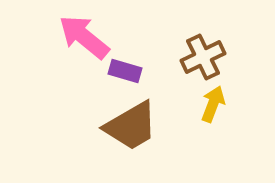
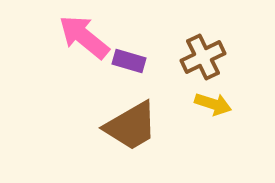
purple rectangle: moved 4 px right, 10 px up
yellow arrow: rotated 87 degrees clockwise
